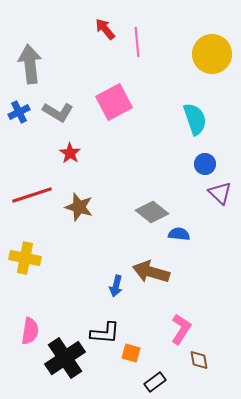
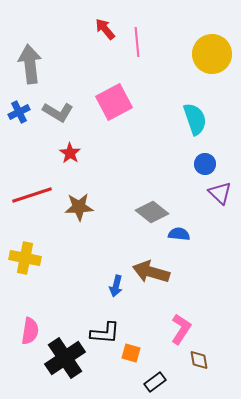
brown star: rotated 20 degrees counterclockwise
